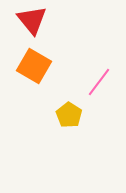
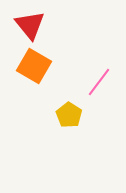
red triangle: moved 2 px left, 5 px down
